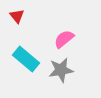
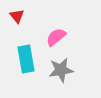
pink semicircle: moved 8 px left, 2 px up
cyan rectangle: rotated 40 degrees clockwise
